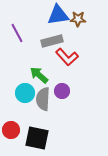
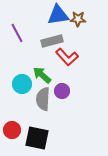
green arrow: moved 3 px right
cyan circle: moved 3 px left, 9 px up
red circle: moved 1 px right
